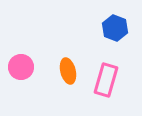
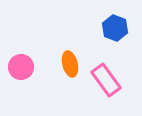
orange ellipse: moved 2 px right, 7 px up
pink rectangle: rotated 52 degrees counterclockwise
